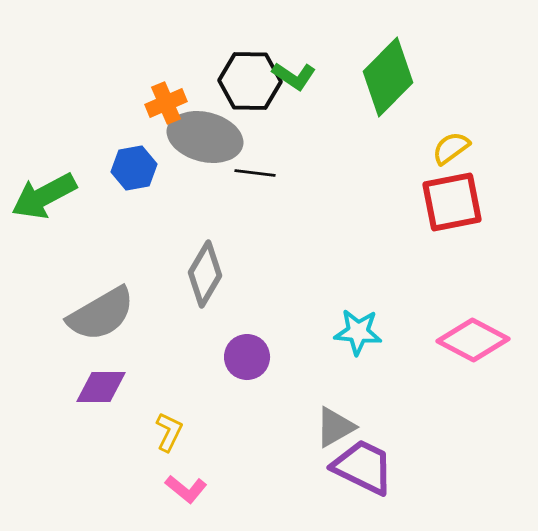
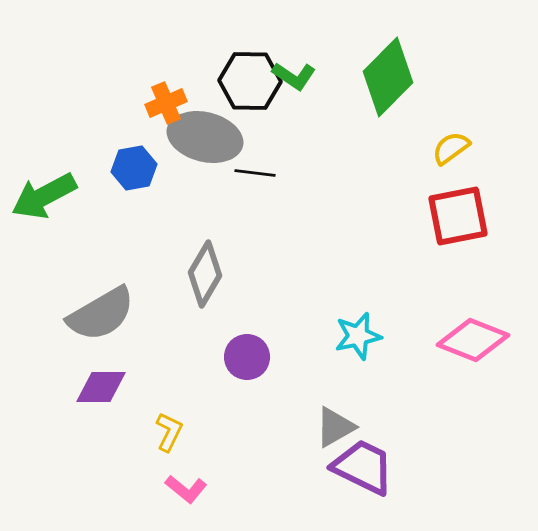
red square: moved 6 px right, 14 px down
cyan star: moved 4 px down; rotated 18 degrees counterclockwise
pink diamond: rotated 6 degrees counterclockwise
